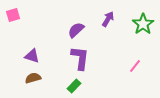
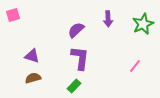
purple arrow: rotated 147 degrees clockwise
green star: rotated 10 degrees clockwise
